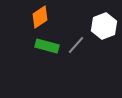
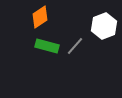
gray line: moved 1 px left, 1 px down
